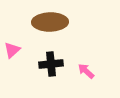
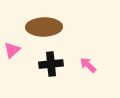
brown ellipse: moved 6 px left, 5 px down
pink arrow: moved 2 px right, 6 px up
